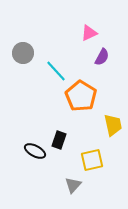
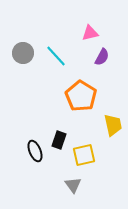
pink triangle: moved 1 px right; rotated 12 degrees clockwise
cyan line: moved 15 px up
black ellipse: rotated 40 degrees clockwise
yellow square: moved 8 px left, 5 px up
gray triangle: rotated 18 degrees counterclockwise
